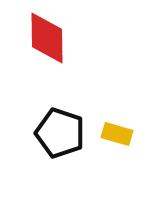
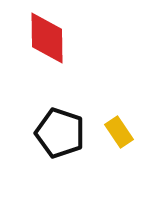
yellow rectangle: moved 2 px right, 2 px up; rotated 40 degrees clockwise
